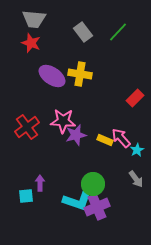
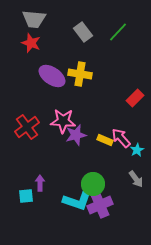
purple cross: moved 3 px right, 2 px up
